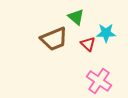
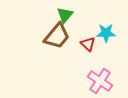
green triangle: moved 11 px left, 2 px up; rotated 30 degrees clockwise
brown trapezoid: moved 3 px right, 3 px up; rotated 28 degrees counterclockwise
pink cross: moved 1 px right
